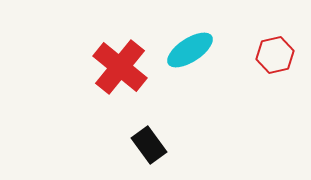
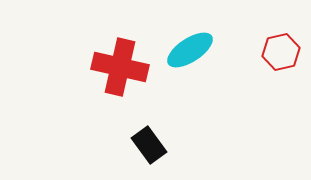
red hexagon: moved 6 px right, 3 px up
red cross: rotated 26 degrees counterclockwise
